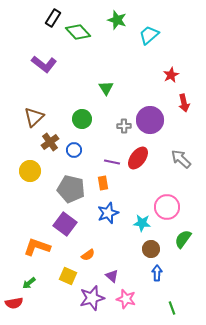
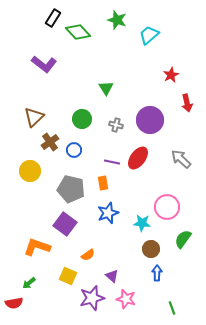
red arrow: moved 3 px right
gray cross: moved 8 px left, 1 px up; rotated 16 degrees clockwise
